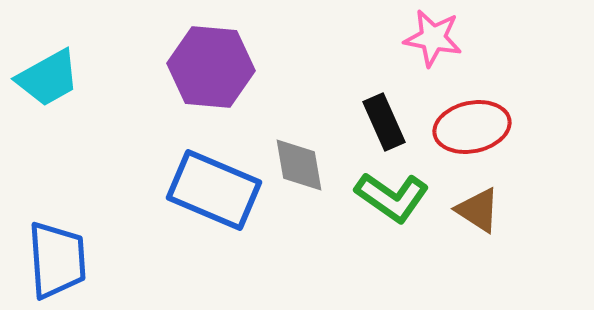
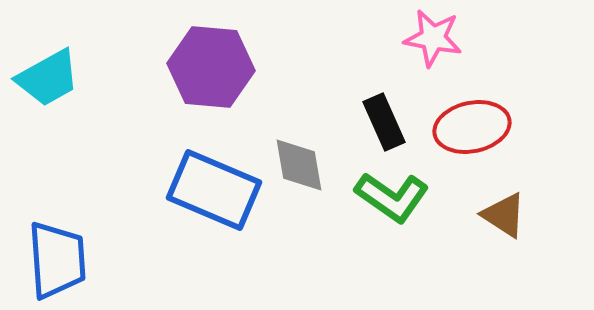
brown triangle: moved 26 px right, 5 px down
